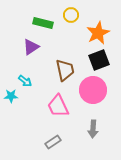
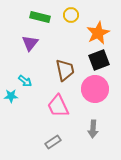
green rectangle: moved 3 px left, 6 px up
purple triangle: moved 1 px left, 4 px up; rotated 18 degrees counterclockwise
pink circle: moved 2 px right, 1 px up
